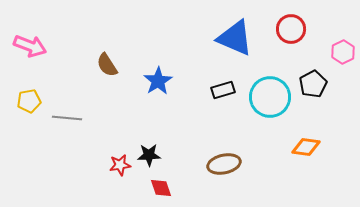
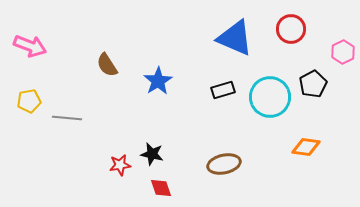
black star: moved 3 px right, 1 px up; rotated 15 degrees clockwise
